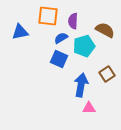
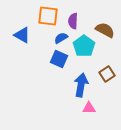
blue triangle: moved 2 px right, 3 px down; rotated 42 degrees clockwise
cyan pentagon: rotated 20 degrees counterclockwise
